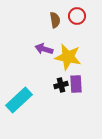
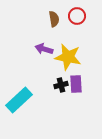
brown semicircle: moved 1 px left, 1 px up
